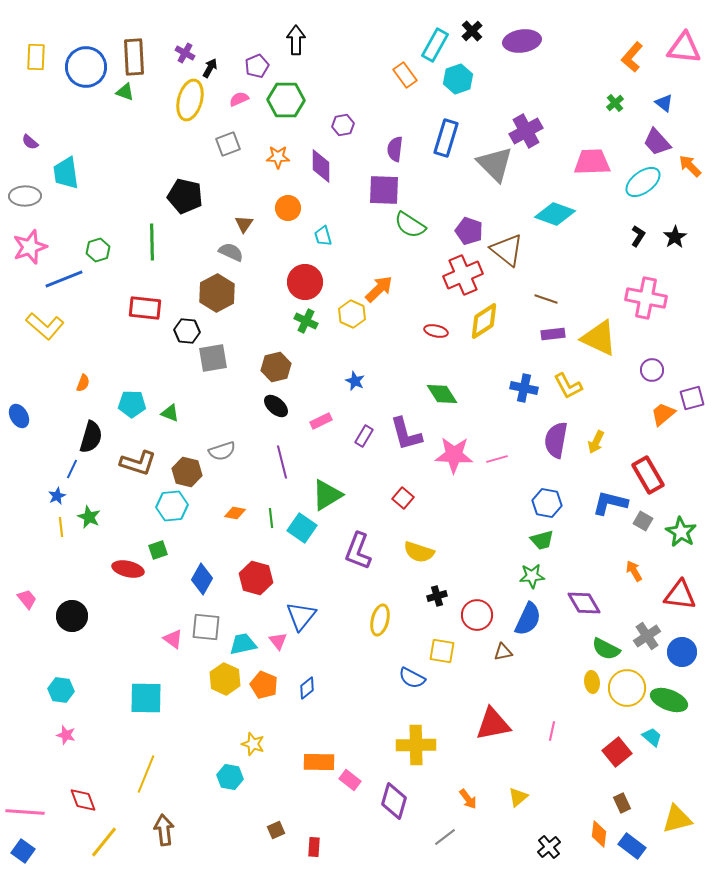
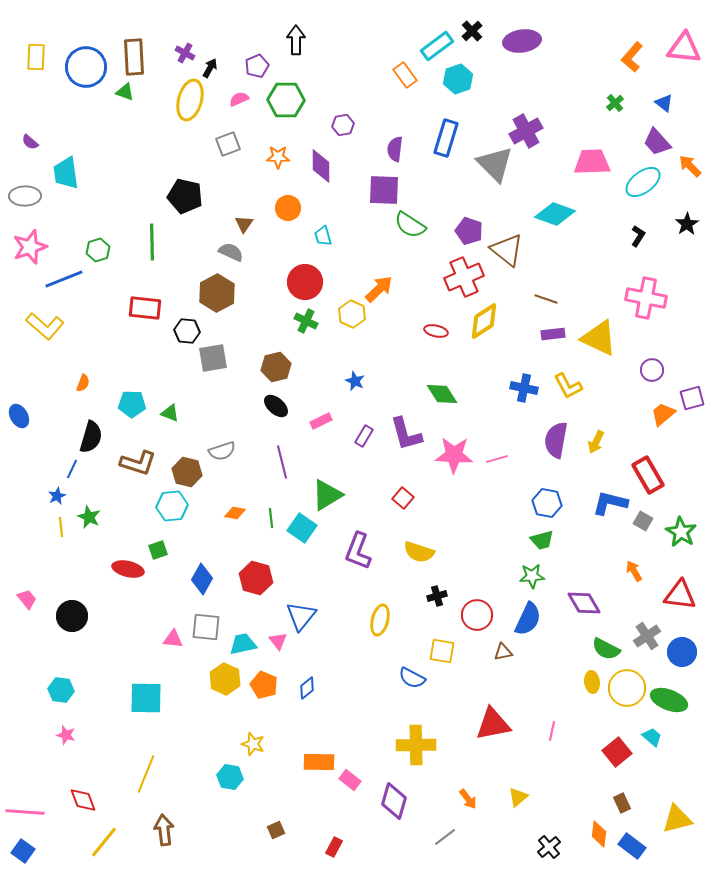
cyan rectangle at (435, 45): moved 2 px right, 1 px down; rotated 24 degrees clockwise
black star at (675, 237): moved 12 px right, 13 px up
red cross at (463, 275): moved 1 px right, 2 px down
pink triangle at (173, 639): rotated 30 degrees counterclockwise
red rectangle at (314, 847): moved 20 px right; rotated 24 degrees clockwise
